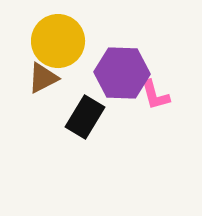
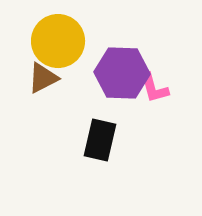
pink L-shape: moved 1 px left, 7 px up
black rectangle: moved 15 px right, 23 px down; rotated 18 degrees counterclockwise
